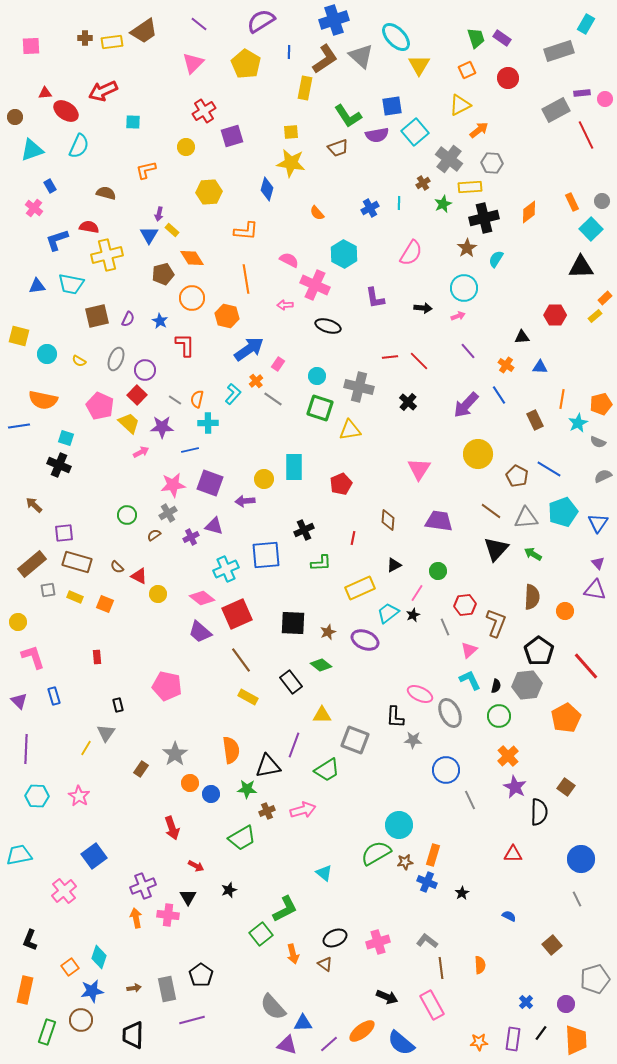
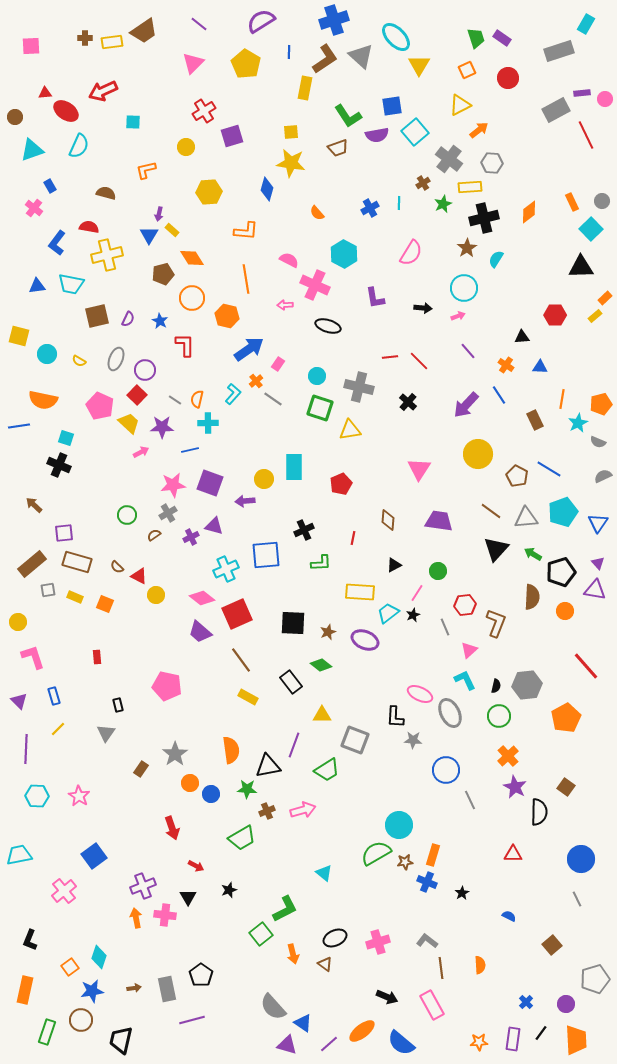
blue L-shape at (57, 240): moved 3 px down; rotated 35 degrees counterclockwise
yellow rectangle at (360, 588): moved 4 px down; rotated 28 degrees clockwise
yellow circle at (158, 594): moved 2 px left, 1 px down
black pentagon at (539, 651): moved 22 px right, 79 px up; rotated 20 degrees clockwise
cyan L-shape at (470, 680): moved 5 px left
yellow line at (86, 748): moved 28 px left, 19 px up; rotated 14 degrees clockwise
pink cross at (168, 915): moved 3 px left
blue triangle at (303, 1023): rotated 36 degrees clockwise
black trapezoid at (133, 1035): moved 12 px left, 5 px down; rotated 12 degrees clockwise
